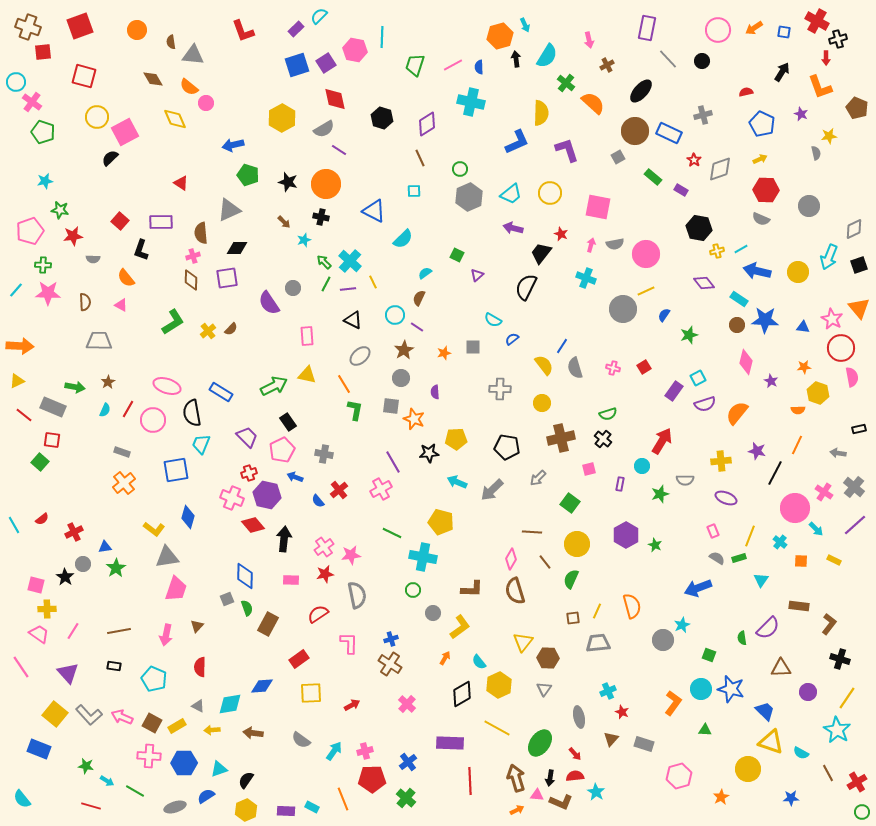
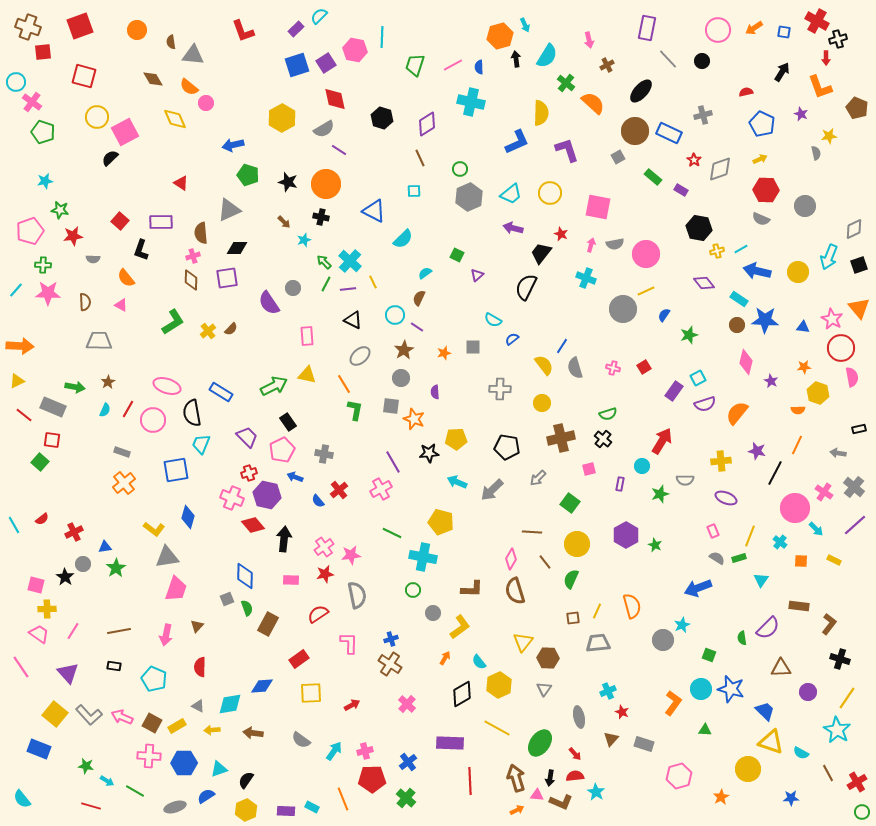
gray circle at (809, 206): moved 4 px left
